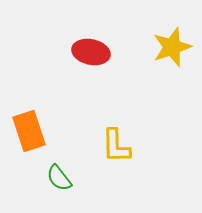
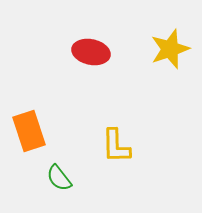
yellow star: moved 2 px left, 2 px down
